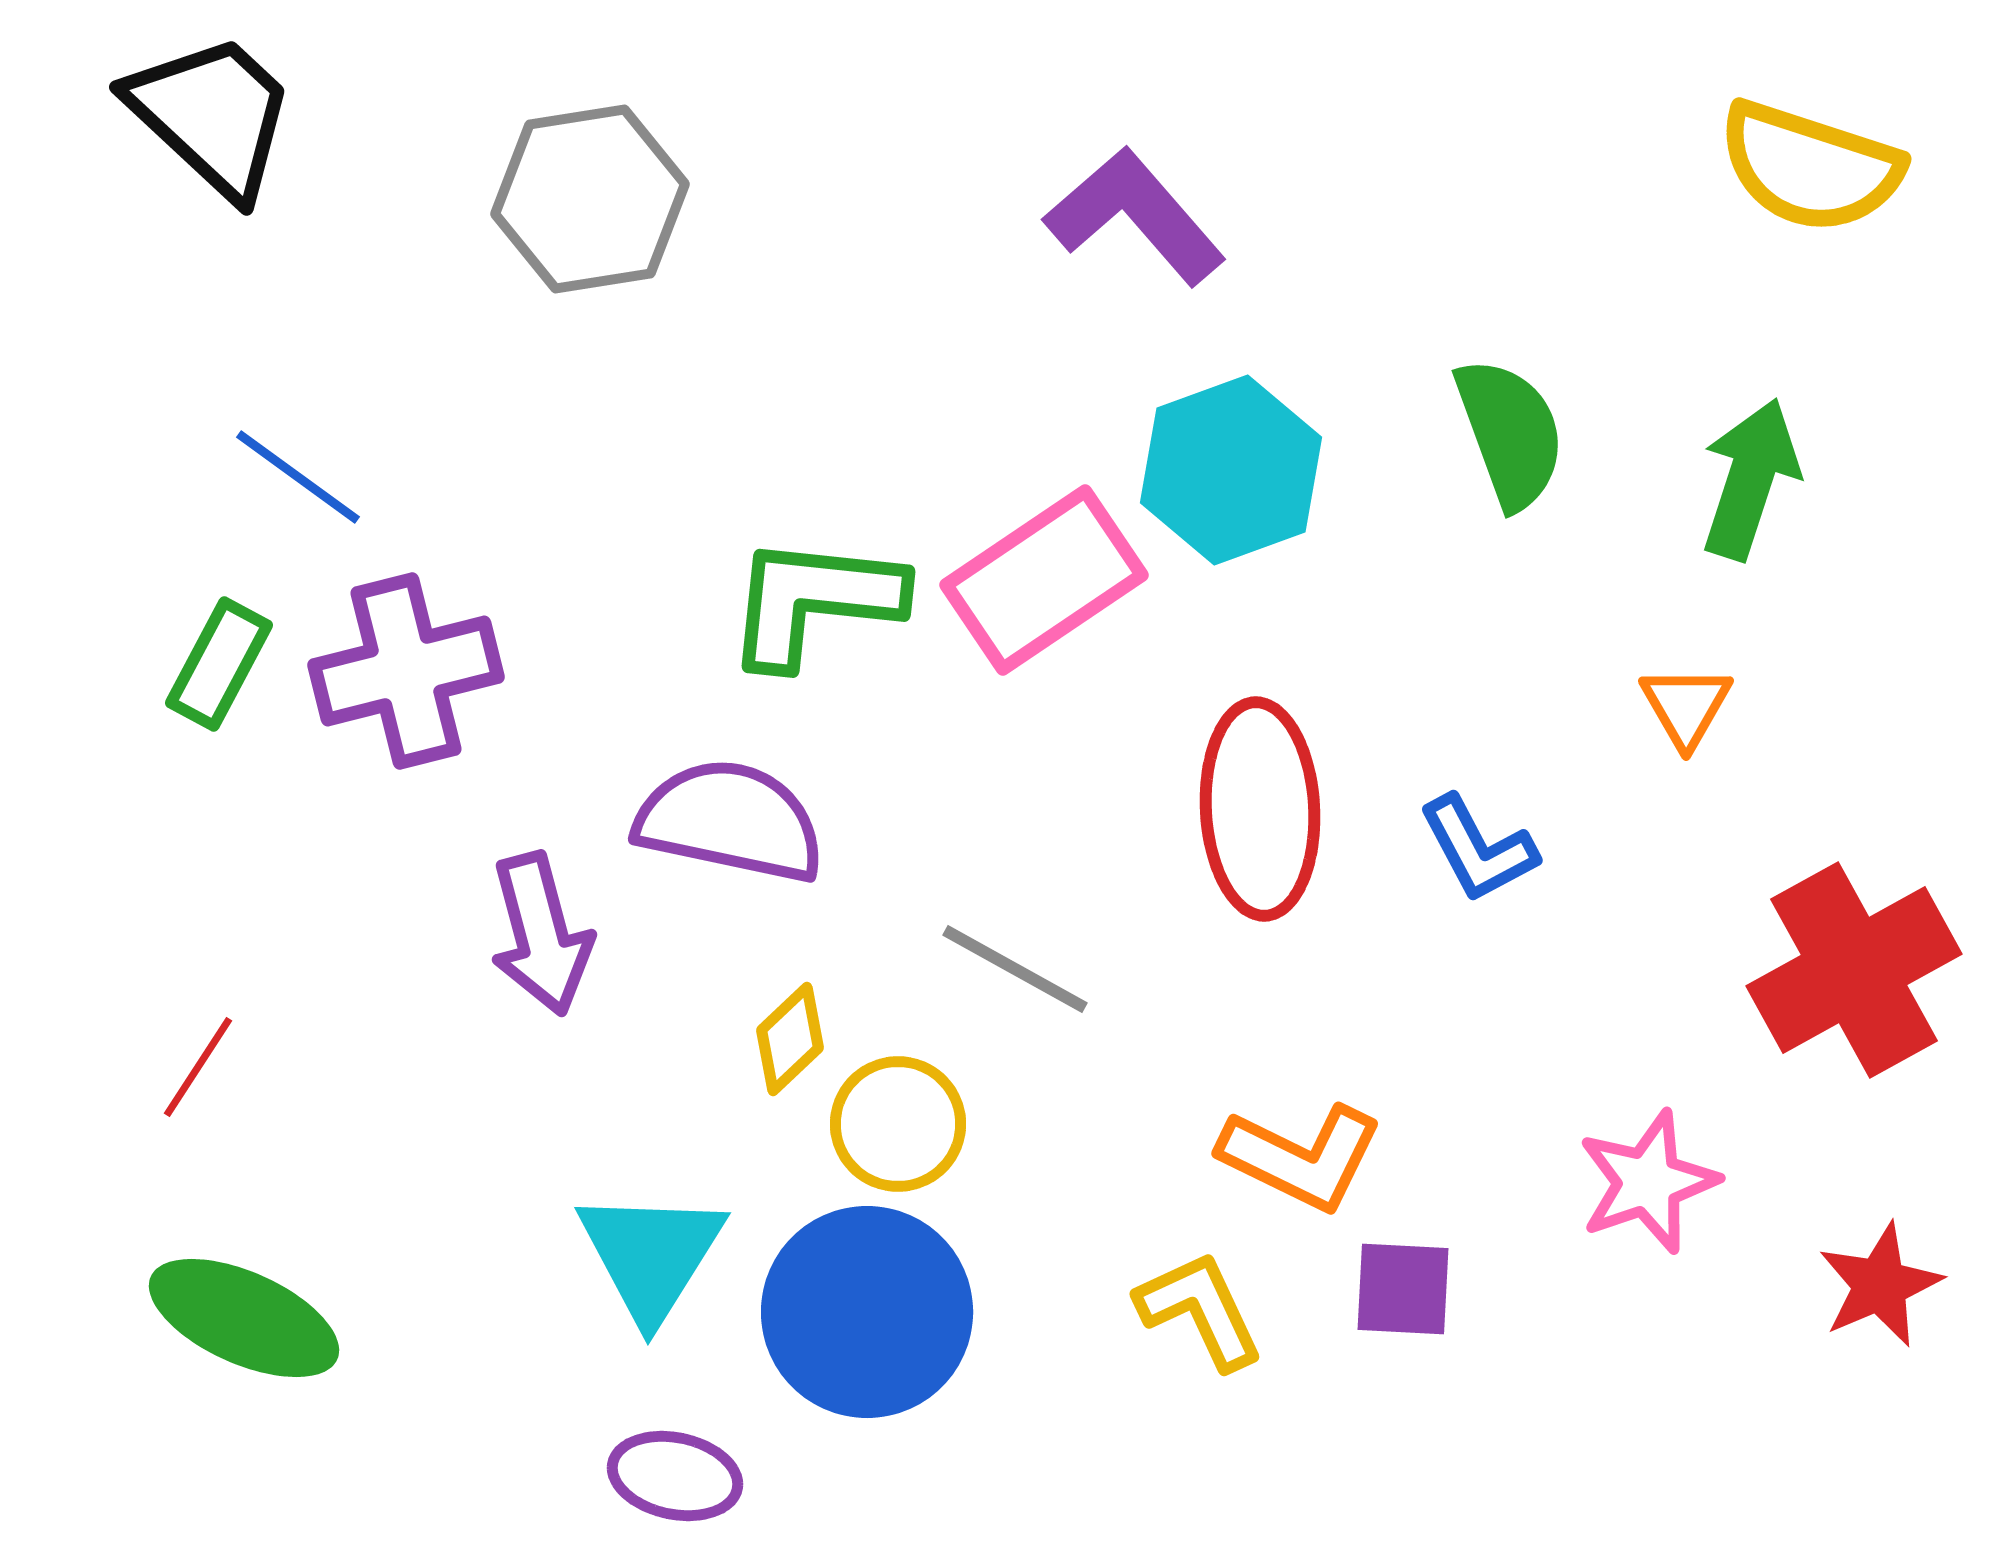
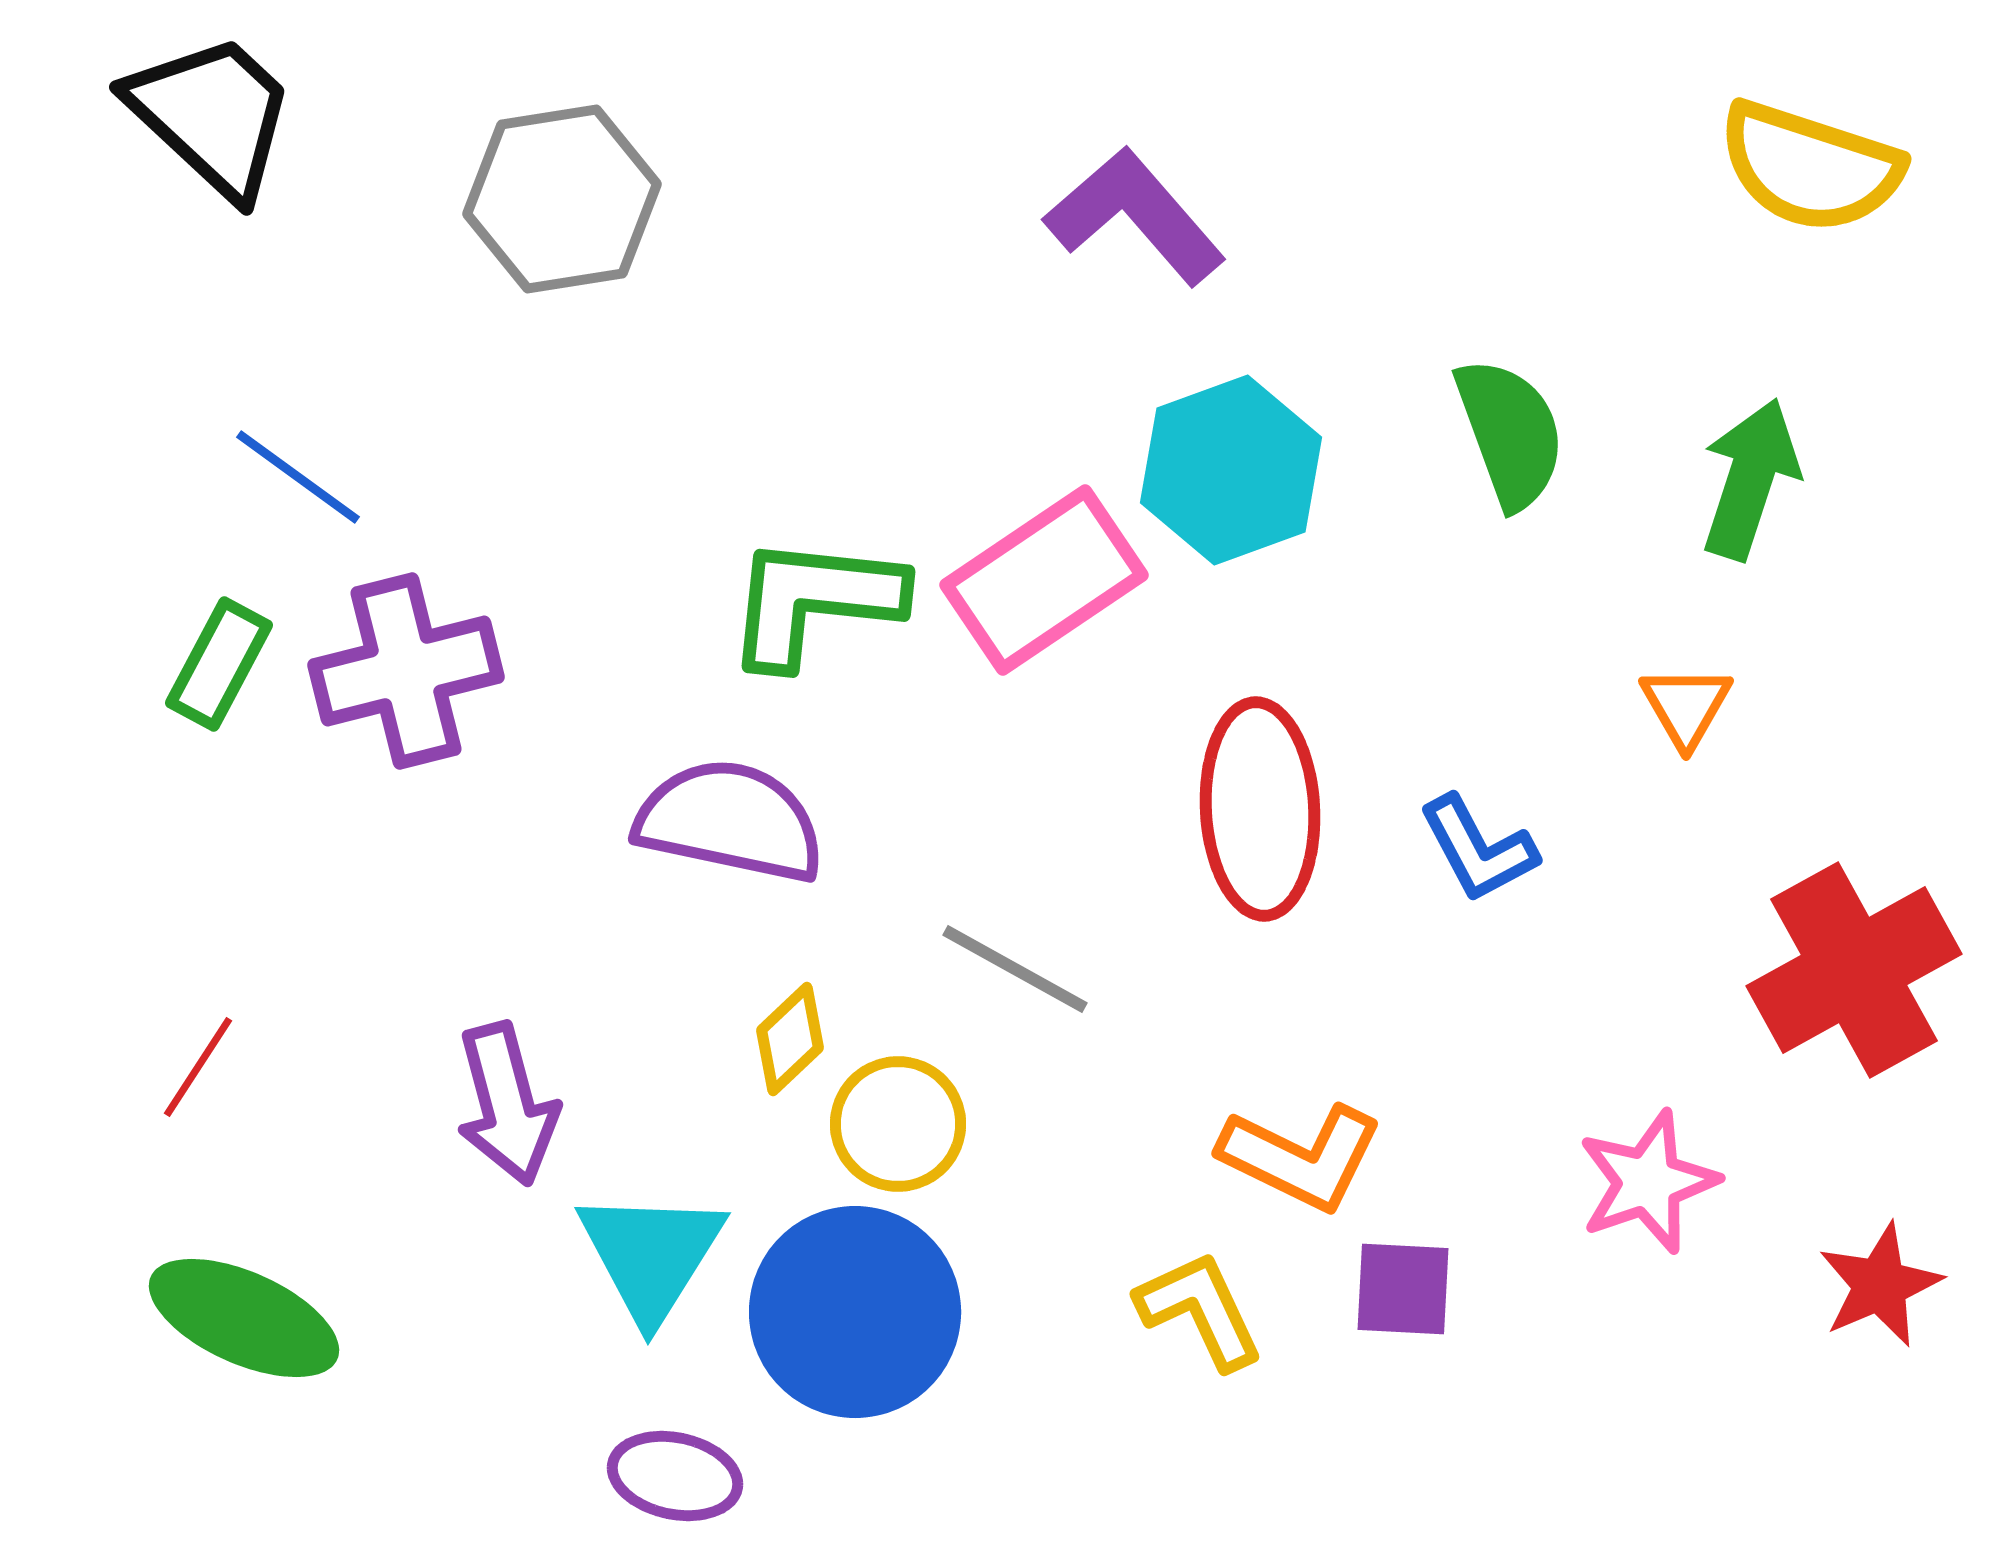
gray hexagon: moved 28 px left
purple arrow: moved 34 px left, 170 px down
blue circle: moved 12 px left
